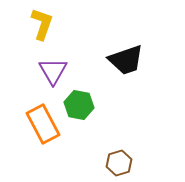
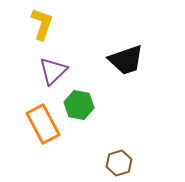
purple triangle: rotated 16 degrees clockwise
